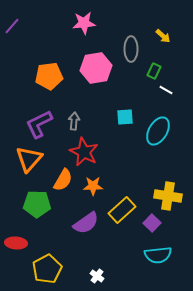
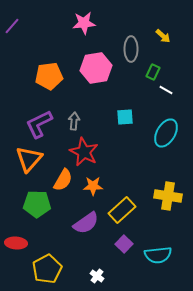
green rectangle: moved 1 px left, 1 px down
cyan ellipse: moved 8 px right, 2 px down
purple square: moved 28 px left, 21 px down
